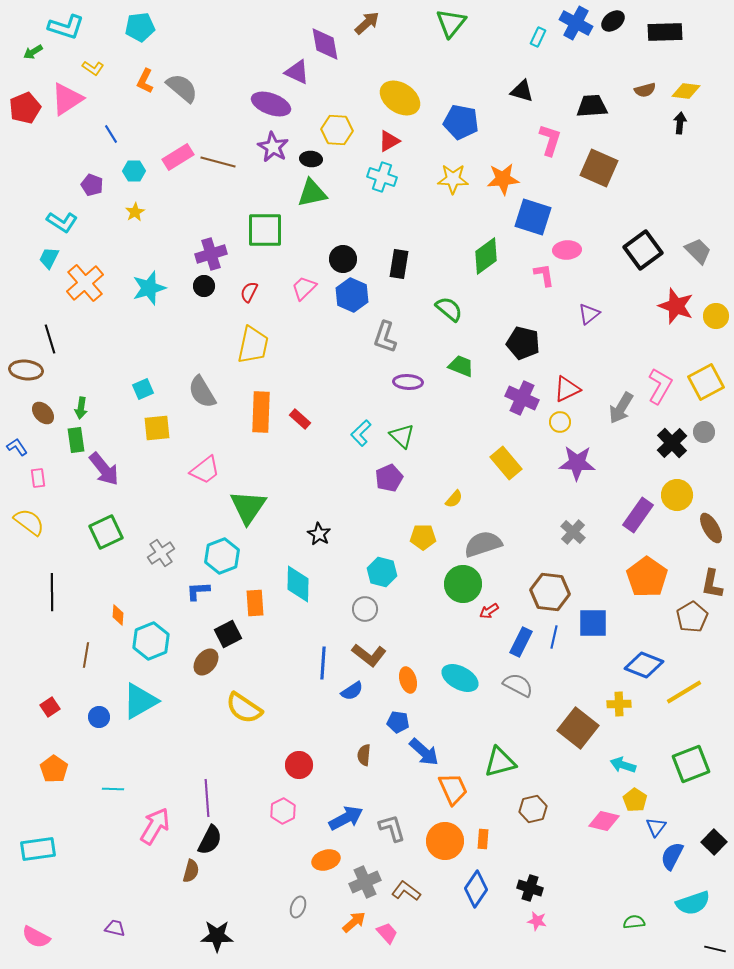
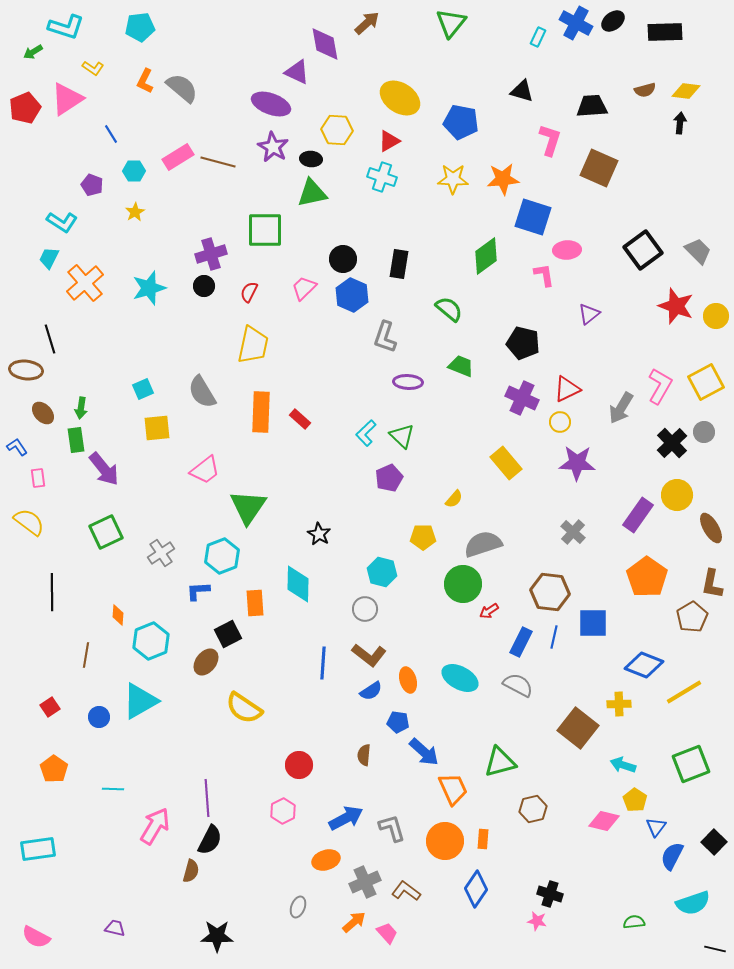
cyan L-shape at (361, 433): moved 5 px right
blue semicircle at (352, 691): moved 19 px right
black cross at (530, 888): moved 20 px right, 6 px down
